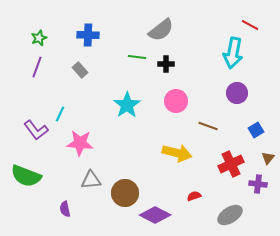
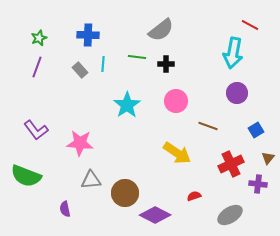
cyan line: moved 43 px right, 50 px up; rotated 21 degrees counterclockwise
yellow arrow: rotated 20 degrees clockwise
